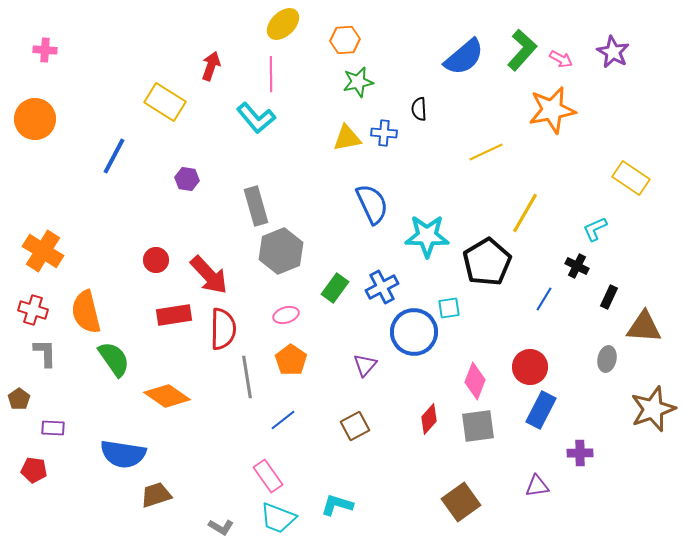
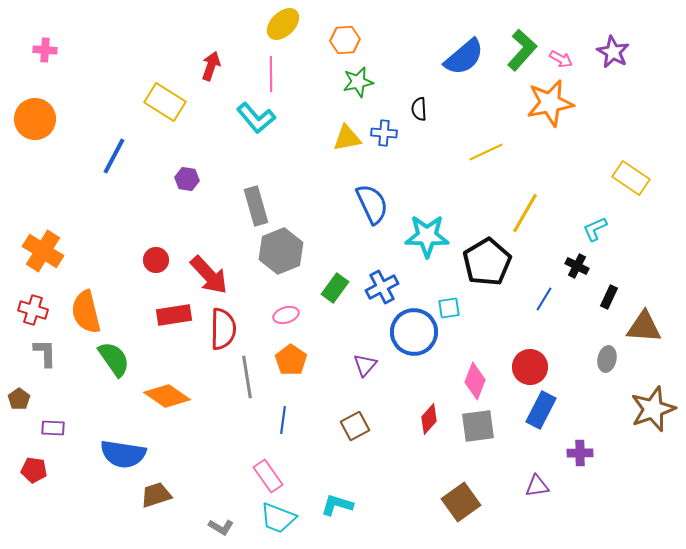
orange star at (552, 110): moved 2 px left, 7 px up
blue line at (283, 420): rotated 44 degrees counterclockwise
